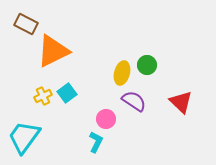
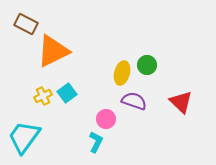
purple semicircle: rotated 15 degrees counterclockwise
